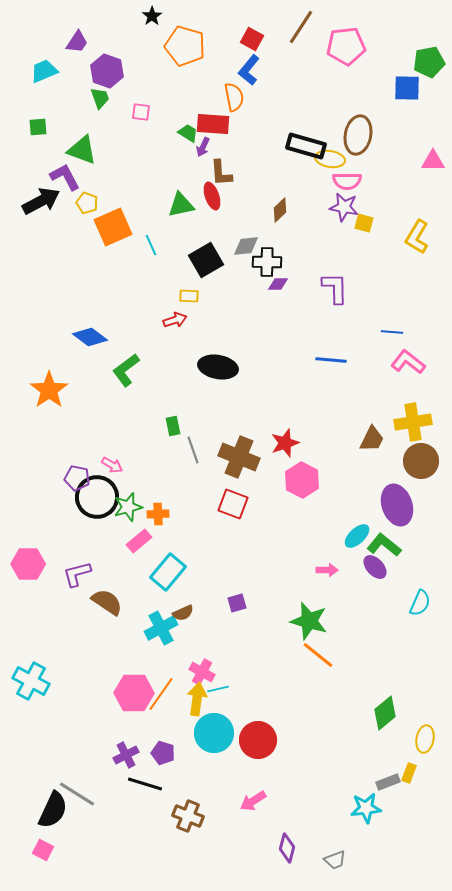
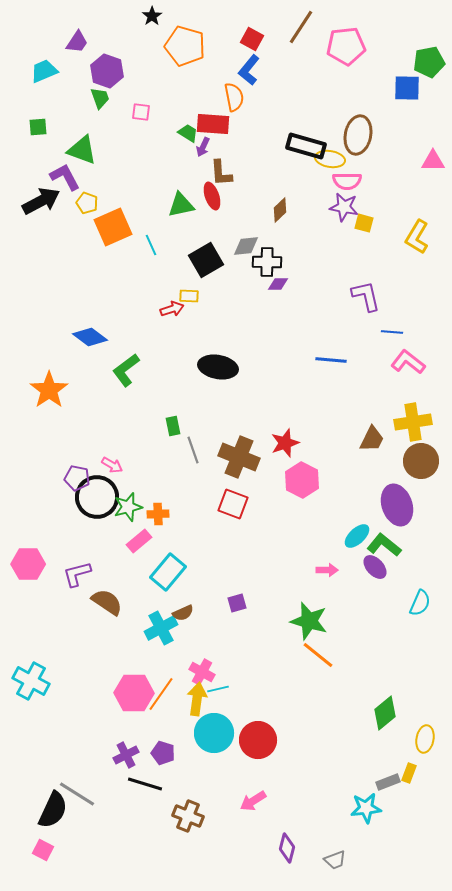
purple L-shape at (335, 288): moved 31 px right, 8 px down; rotated 12 degrees counterclockwise
red arrow at (175, 320): moved 3 px left, 11 px up
